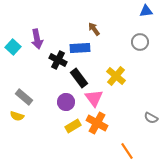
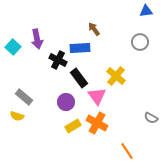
pink triangle: moved 3 px right, 2 px up
